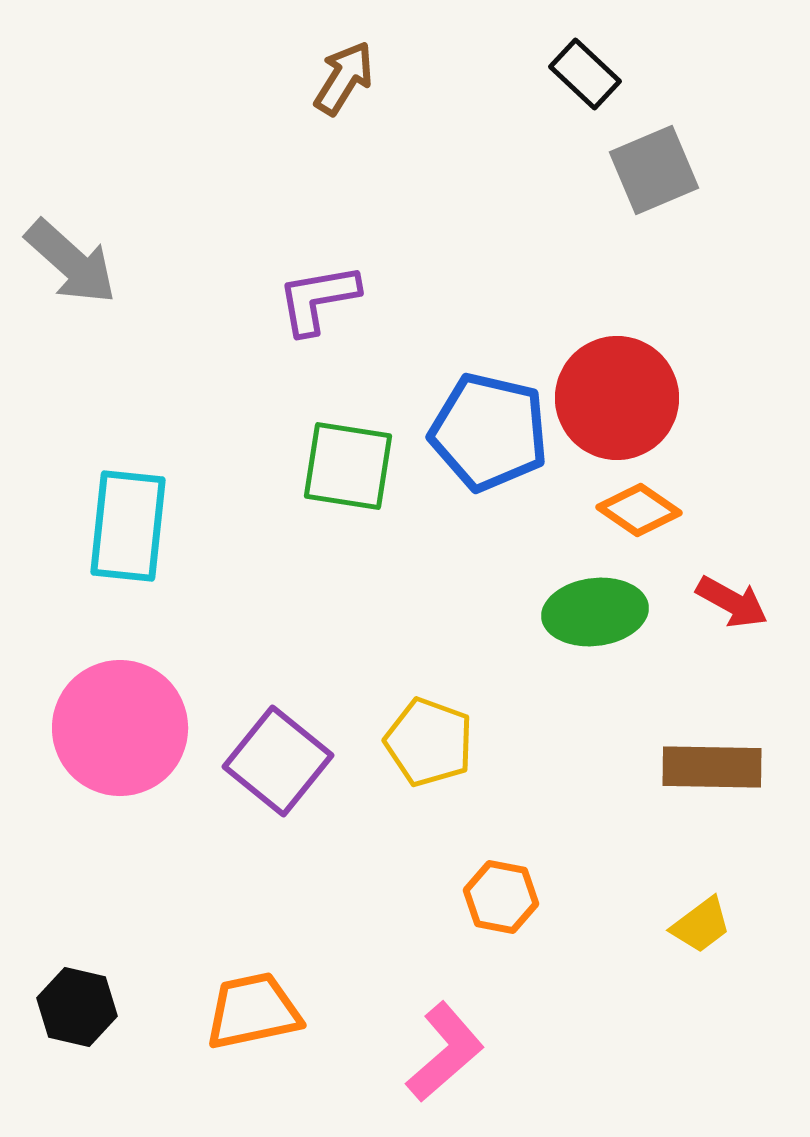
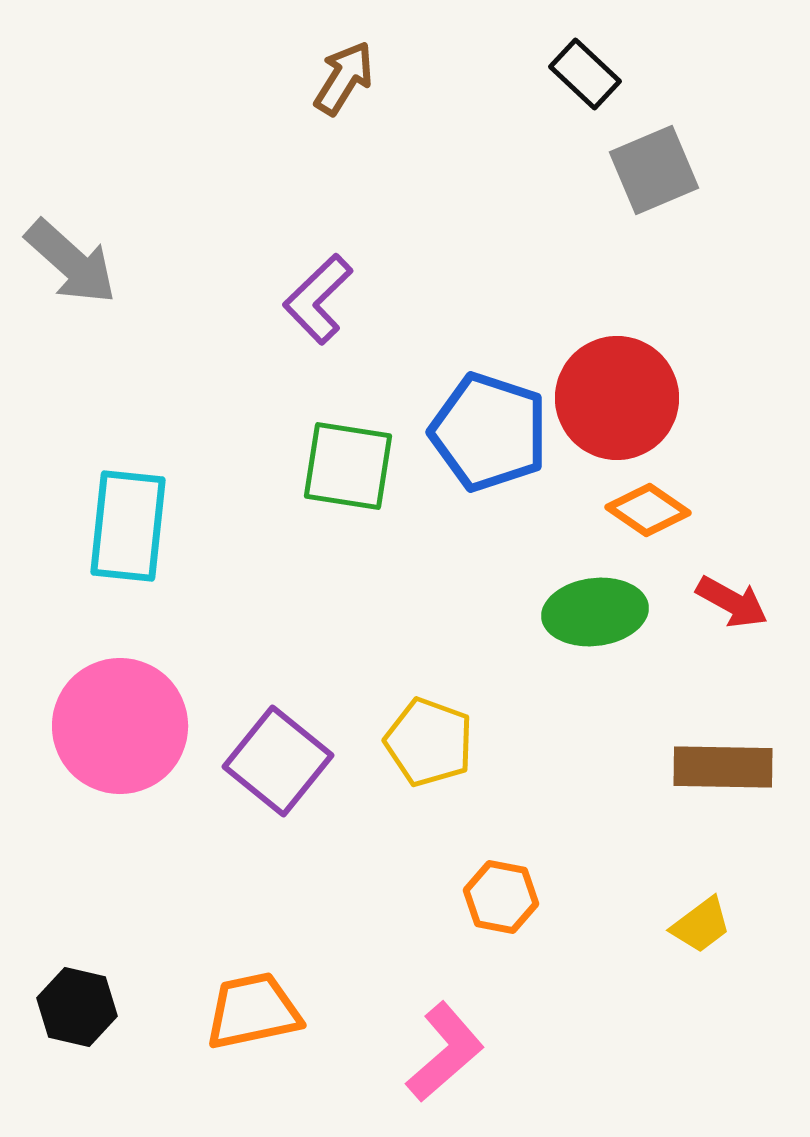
purple L-shape: rotated 34 degrees counterclockwise
blue pentagon: rotated 5 degrees clockwise
orange diamond: moved 9 px right
pink circle: moved 2 px up
brown rectangle: moved 11 px right
